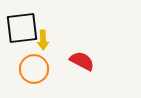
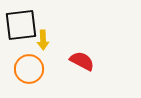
black square: moved 1 px left, 3 px up
orange circle: moved 5 px left
